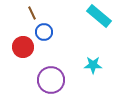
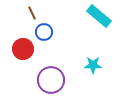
red circle: moved 2 px down
